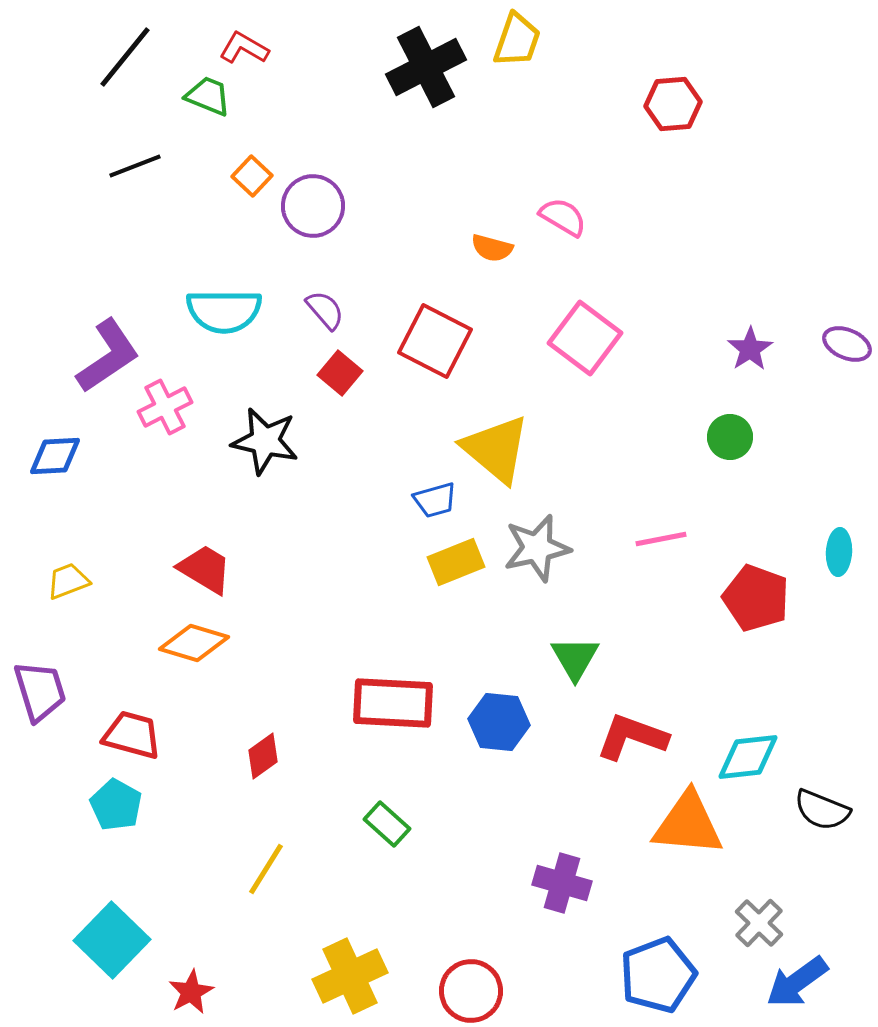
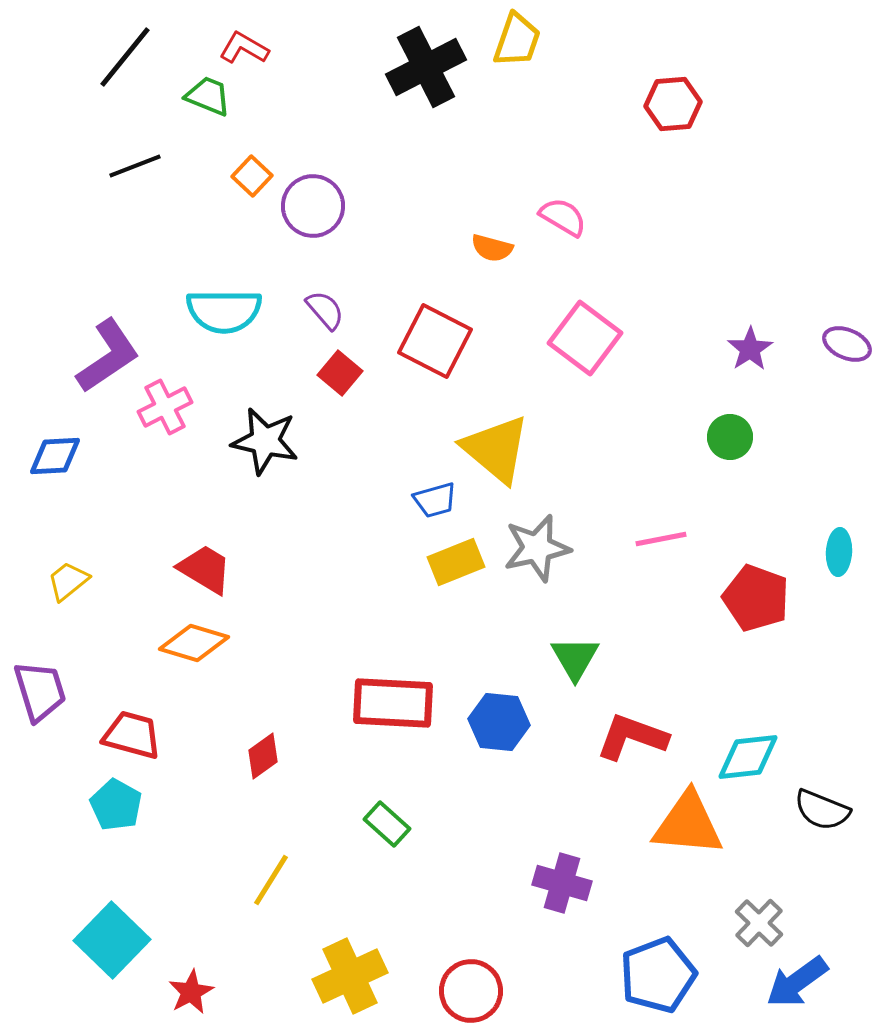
yellow trapezoid at (68, 581): rotated 18 degrees counterclockwise
yellow line at (266, 869): moved 5 px right, 11 px down
